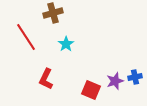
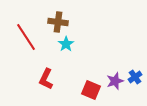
brown cross: moved 5 px right, 9 px down; rotated 24 degrees clockwise
blue cross: rotated 24 degrees counterclockwise
